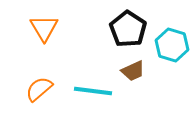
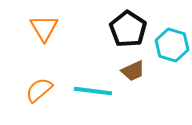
orange semicircle: moved 1 px down
